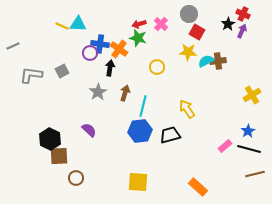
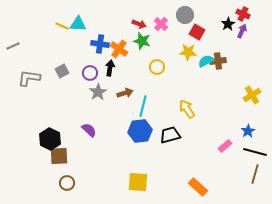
gray circle: moved 4 px left, 1 px down
red arrow: rotated 144 degrees counterclockwise
green star: moved 4 px right, 3 px down
purple circle: moved 20 px down
gray L-shape: moved 2 px left, 3 px down
brown arrow: rotated 56 degrees clockwise
black line: moved 6 px right, 3 px down
brown line: rotated 60 degrees counterclockwise
brown circle: moved 9 px left, 5 px down
